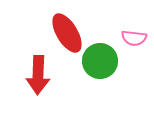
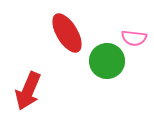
green circle: moved 7 px right
red arrow: moved 10 px left, 16 px down; rotated 21 degrees clockwise
